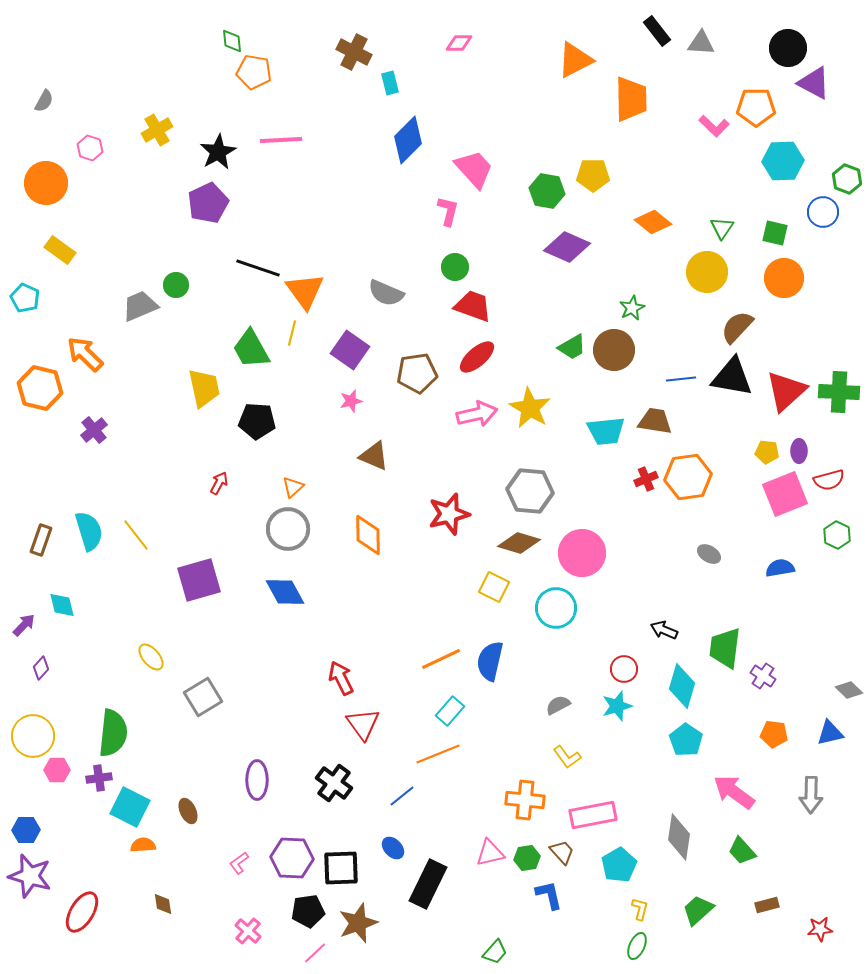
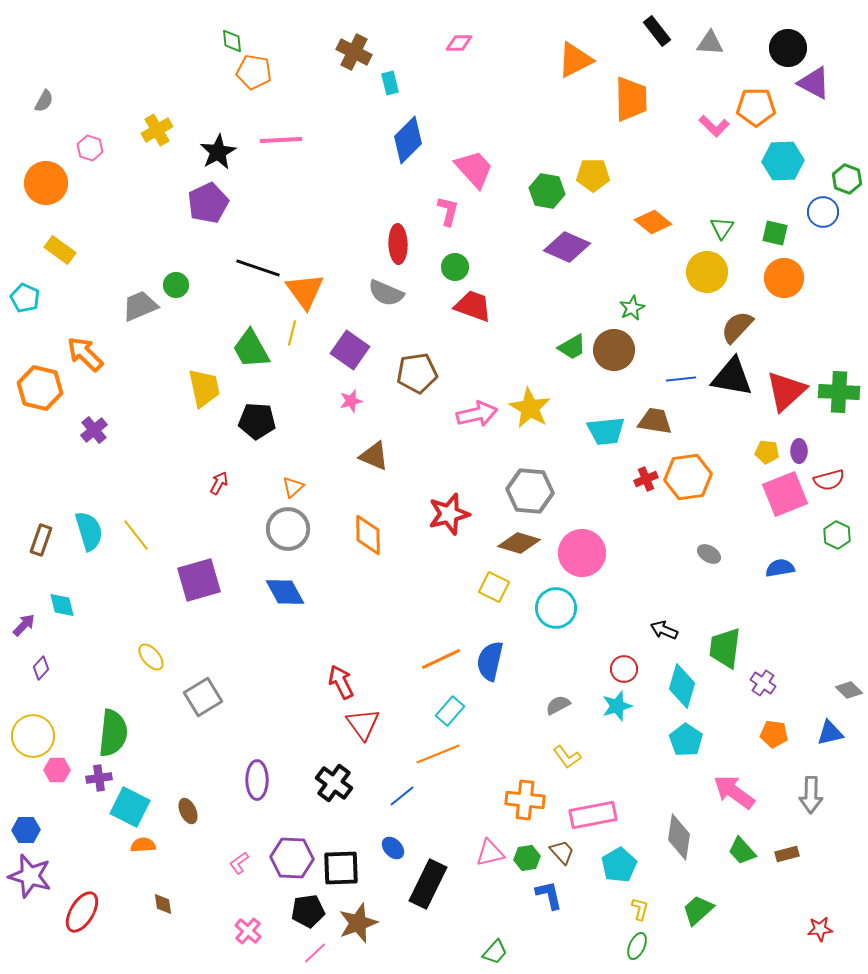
gray triangle at (701, 43): moved 9 px right
red ellipse at (477, 357): moved 79 px left, 113 px up; rotated 51 degrees counterclockwise
purple cross at (763, 676): moved 7 px down
red arrow at (341, 678): moved 4 px down
brown rectangle at (767, 905): moved 20 px right, 51 px up
